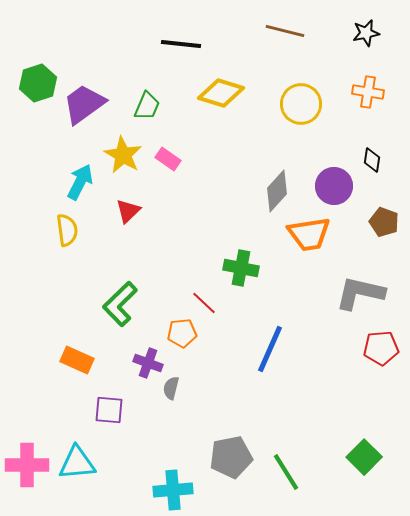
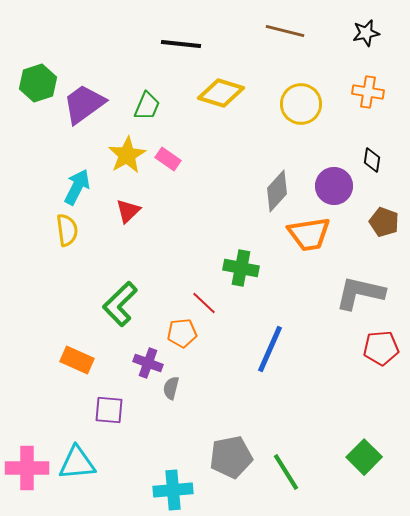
yellow star: moved 4 px right; rotated 12 degrees clockwise
cyan arrow: moved 3 px left, 5 px down
pink cross: moved 3 px down
